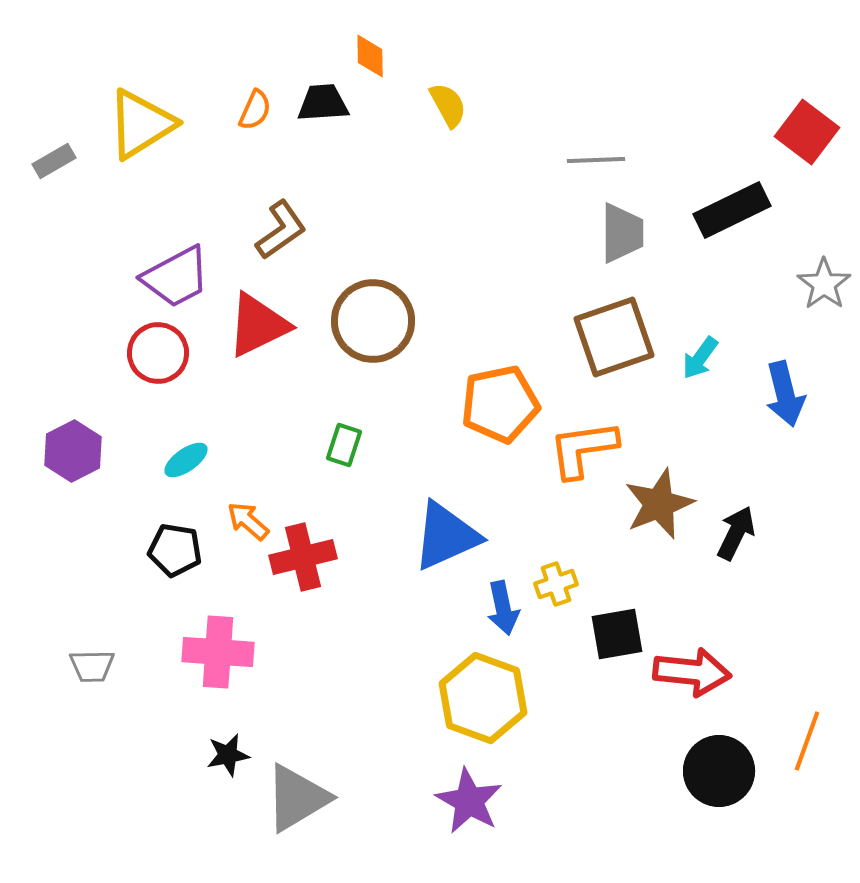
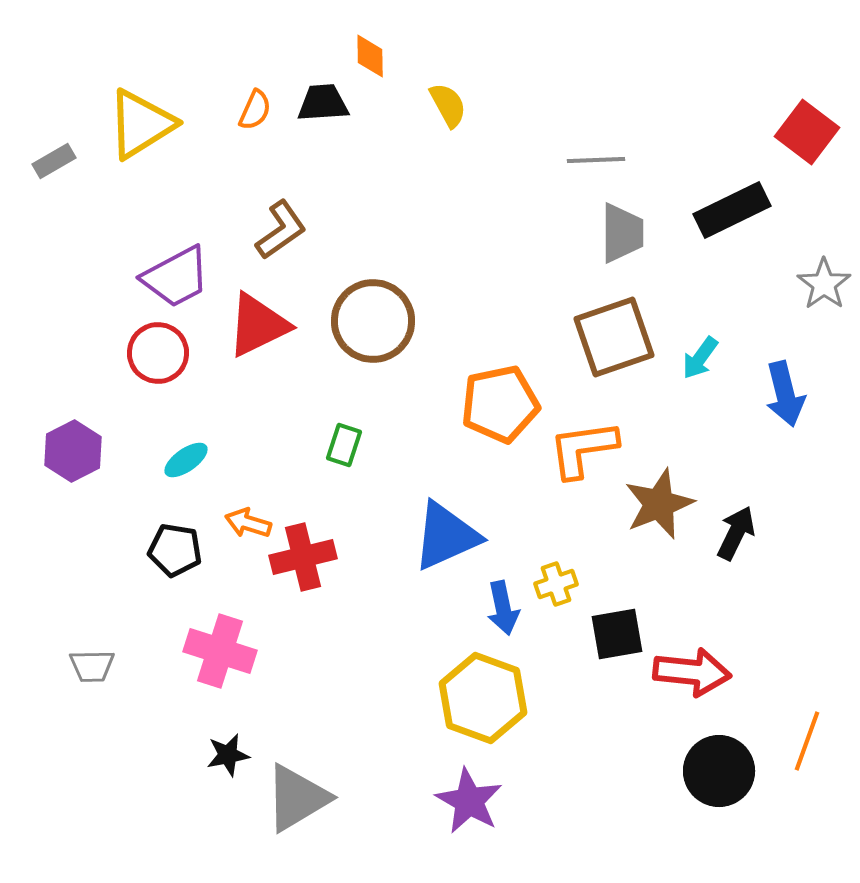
orange arrow at (248, 521): moved 2 px down; rotated 24 degrees counterclockwise
pink cross at (218, 652): moved 2 px right, 1 px up; rotated 14 degrees clockwise
